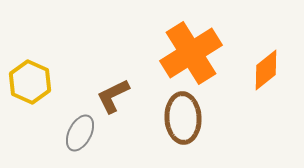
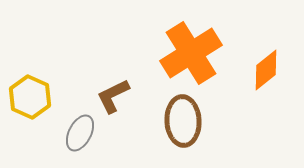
yellow hexagon: moved 15 px down
brown ellipse: moved 3 px down
